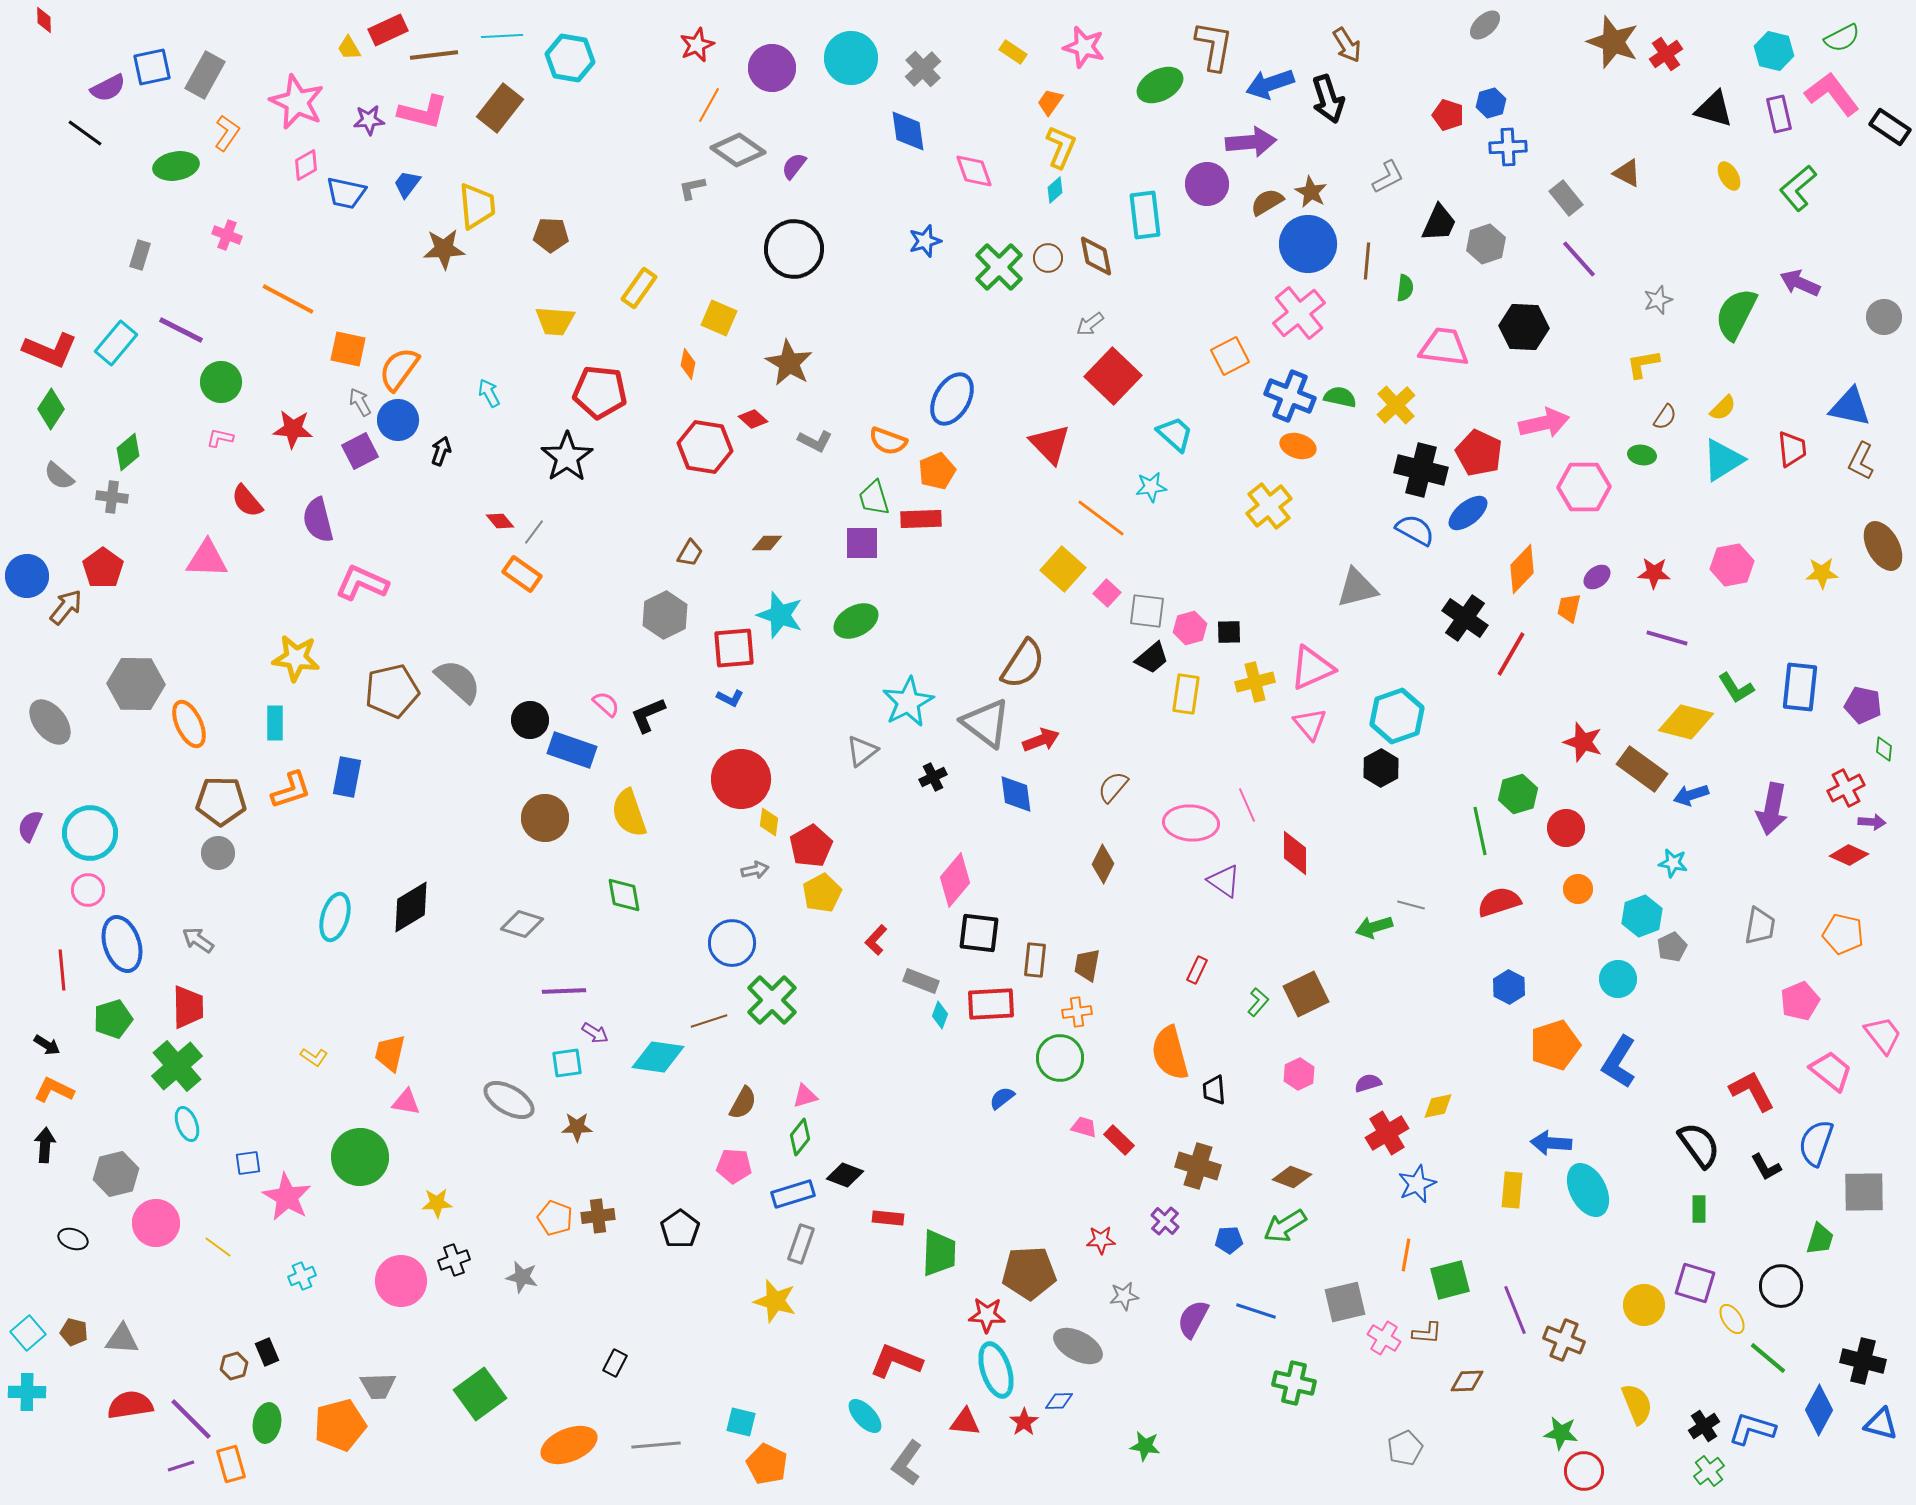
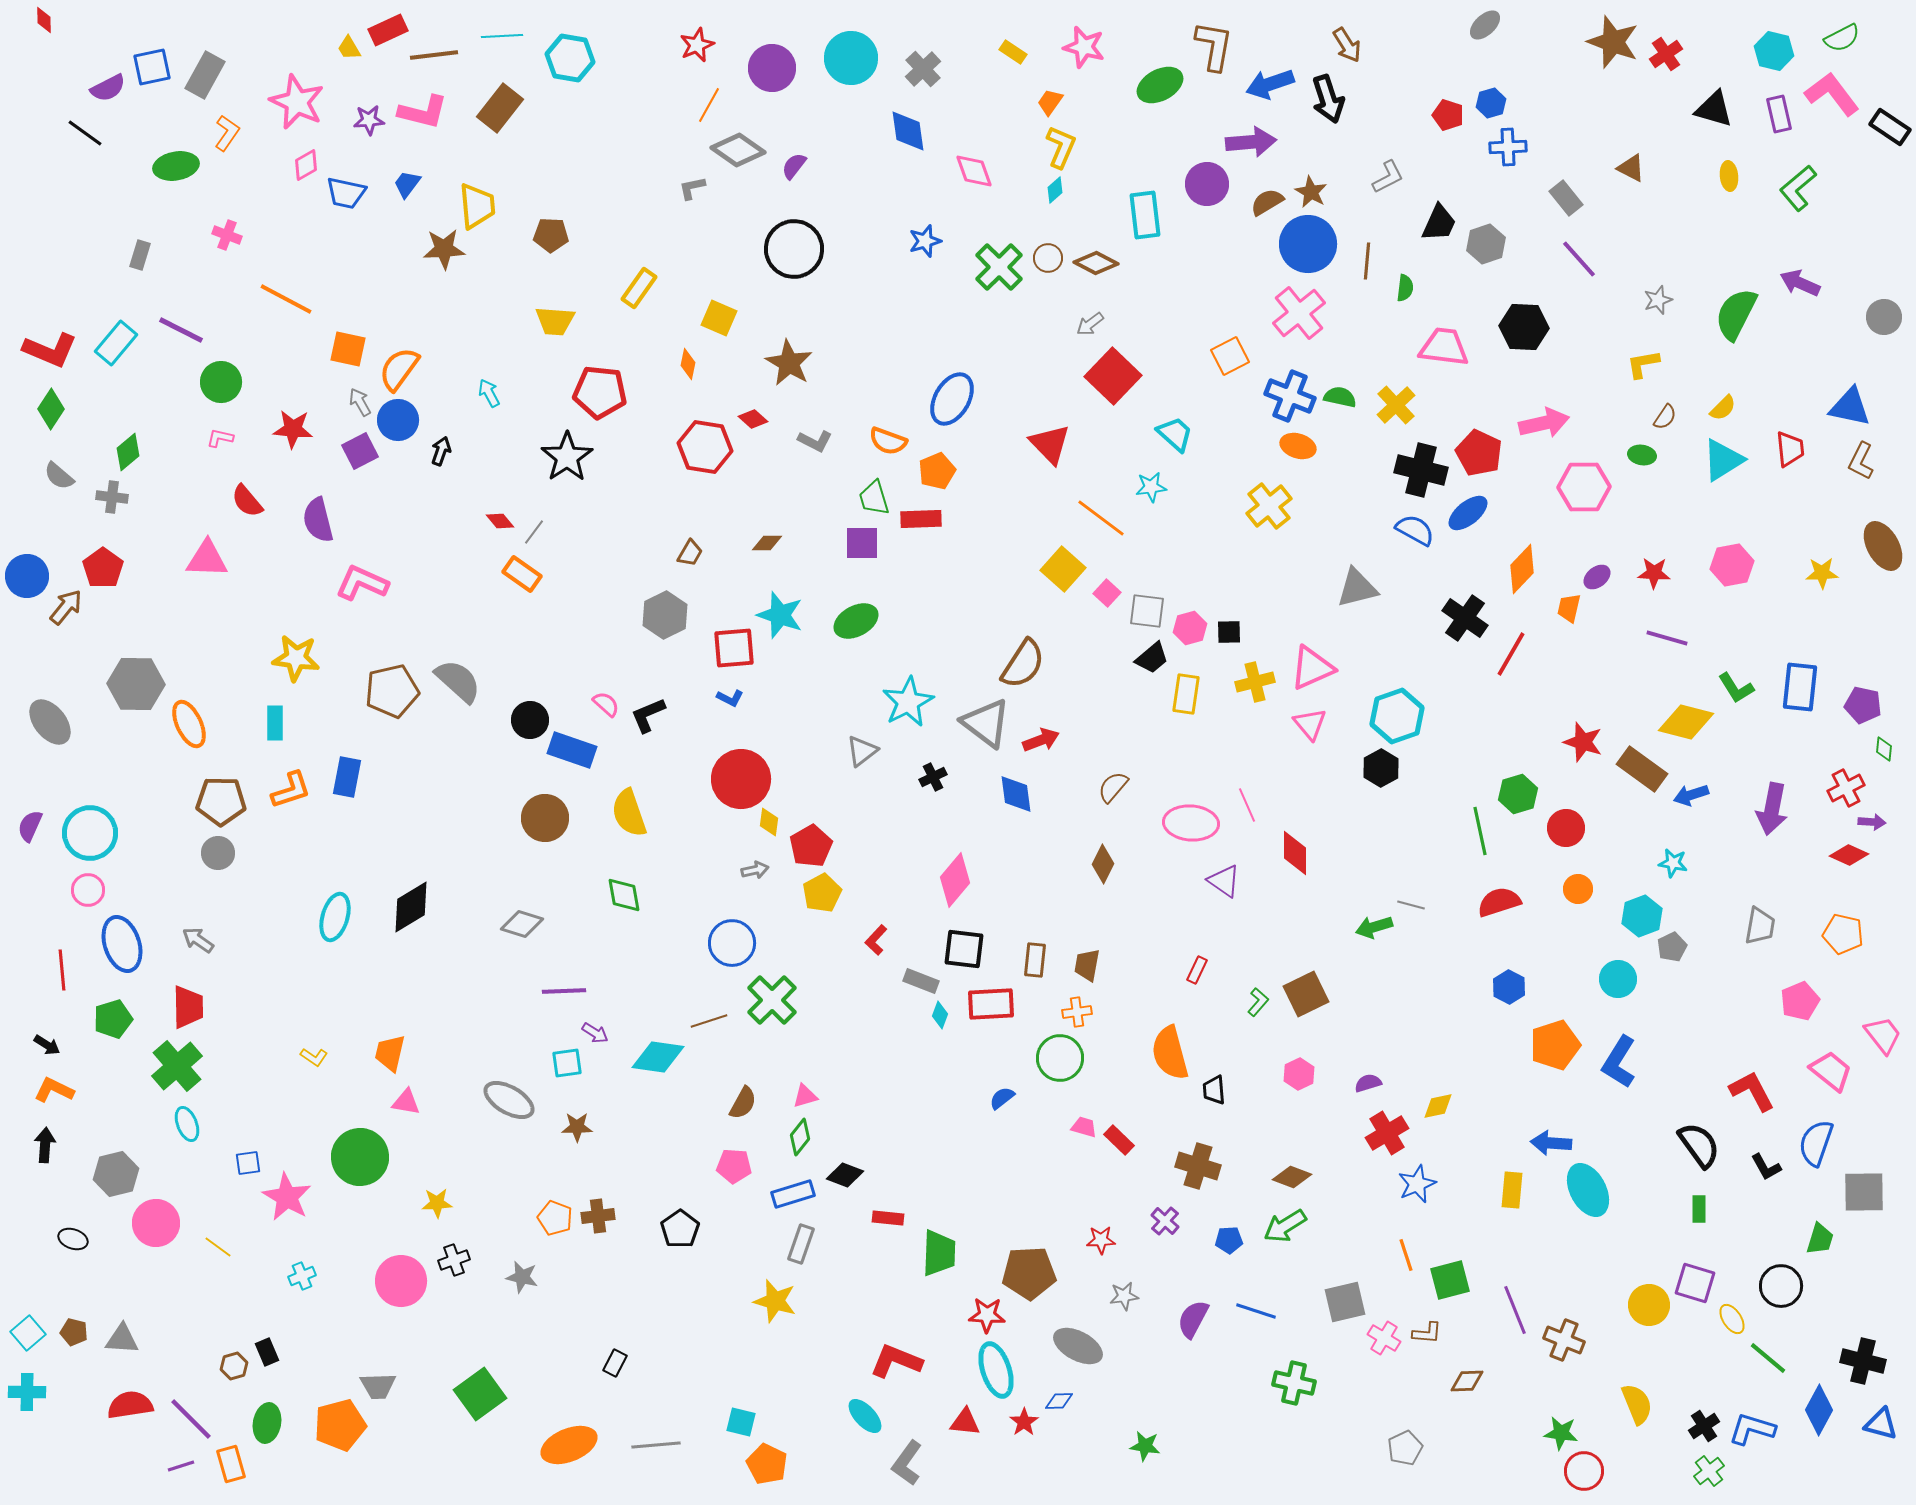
brown triangle at (1627, 173): moved 4 px right, 5 px up
yellow ellipse at (1729, 176): rotated 24 degrees clockwise
brown diamond at (1096, 256): moved 7 px down; rotated 51 degrees counterclockwise
orange line at (288, 299): moved 2 px left
red trapezoid at (1792, 449): moved 2 px left
black square at (979, 933): moved 15 px left, 16 px down
orange line at (1406, 1255): rotated 28 degrees counterclockwise
yellow circle at (1644, 1305): moved 5 px right
